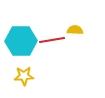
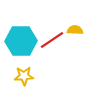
red line: rotated 25 degrees counterclockwise
